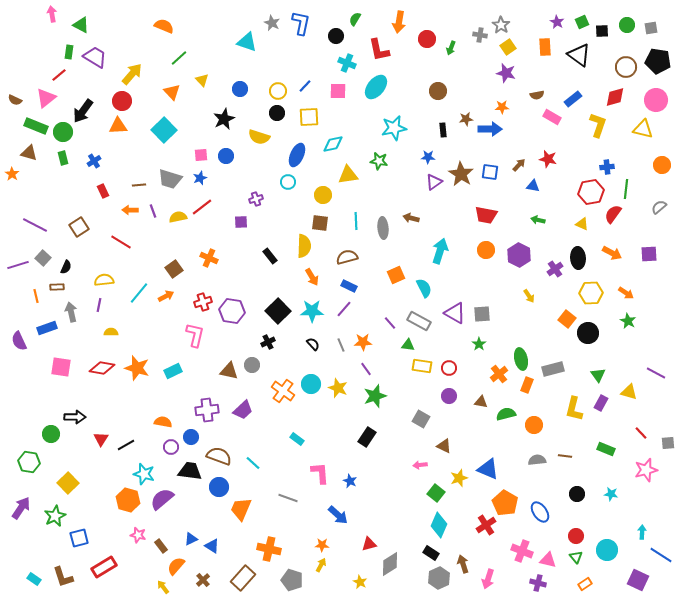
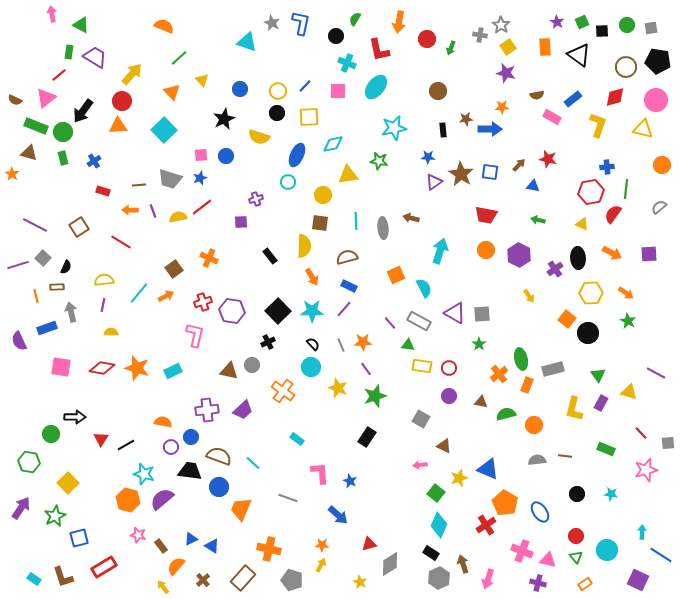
red rectangle at (103, 191): rotated 48 degrees counterclockwise
purple line at (99, 305): moved 4 px right
cyan circle at (311, 384): moved 17 px up
